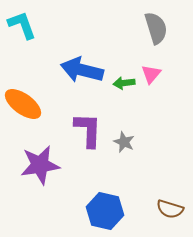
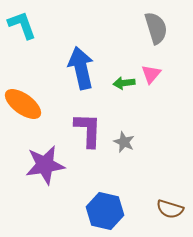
blue arrow: moved 1 px left, 2 px up; rotated 63 degrees clockwise
purple star: moved 5 px right
